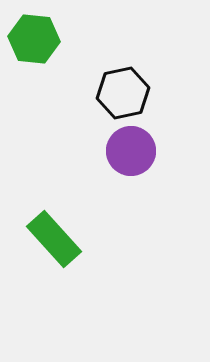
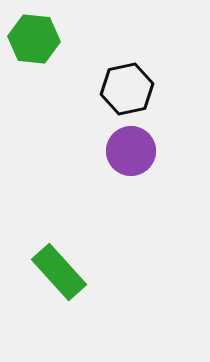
black hexagon: moved 4 px right, 4 px up
green rectangle: moved 5 px right, 33 px down
